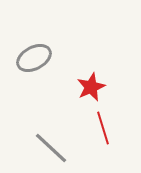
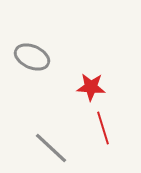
gray ellipse: moved 2 px left, 1 px up; rotated 52 degrees clockwise
red star: rotated 28 degrees clockwise
